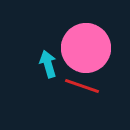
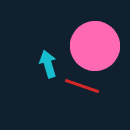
pink circle: moved 9 px right, 2 px up
